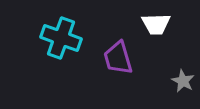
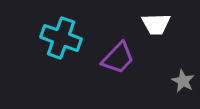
purple trapezoid: rotated 120 degrees counterclockwise
